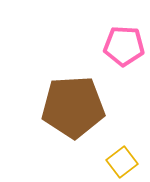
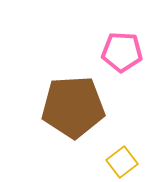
pink pentagon: moved 2 px left, 6 px down
